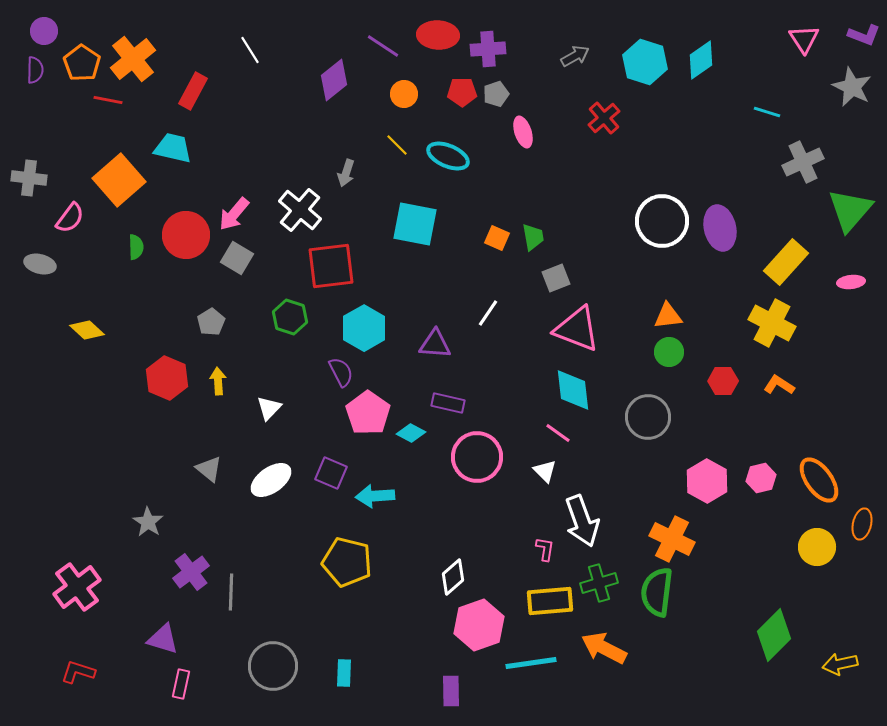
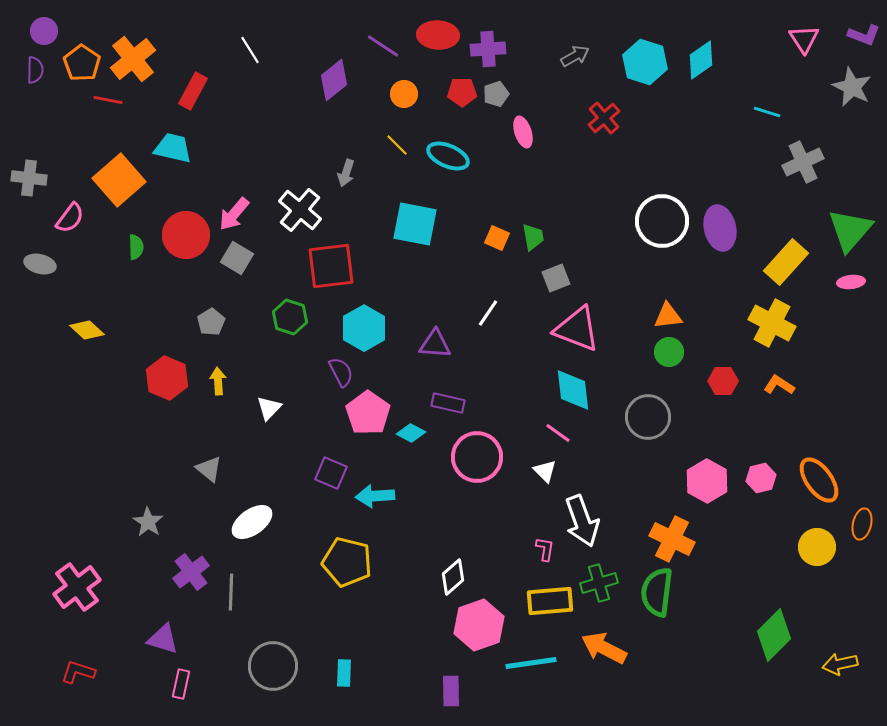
green triangle at (850, 210): moved 20 px down
white ellipse at (271, 480): moved 19 px left, 42 px down
